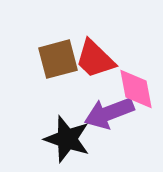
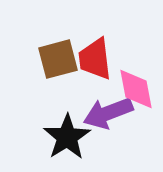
red trapezoid: rotated 39 degrees clockwise
purple arrow: moved 1 px left
black star: moved 2 px up; rotated 21 degrees clockwise
